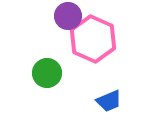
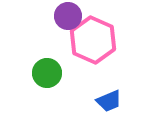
pink hexagon: moved 1 px down
